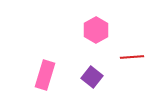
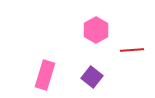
red line: moved 7 px up
